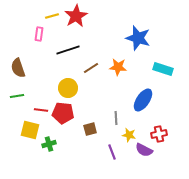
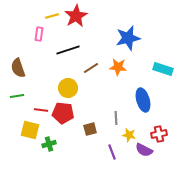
blue star: moved 10 px left; rotated 30 degrees counterclockwise
blue ellipse: rotated 50 degrees counterclockwise
